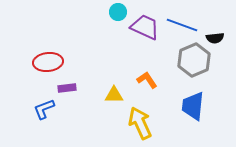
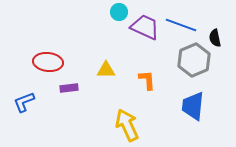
cyan circle: moved 1 px right
blue line: moved 1 px left
black semicircle: rotated 84 degrees clockwise
red ellipse: rotated 12 degrees clockwise
orange L-shape: rotated 30 degrees clockwise
purple rectangle: moved 2 px right
yellow triangle: moved 8 px left, 25 px up
blue L-shape: moved 20 px left, 7 px up
yellow arrow: moved 13 px left, 2 px down
